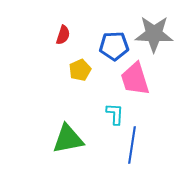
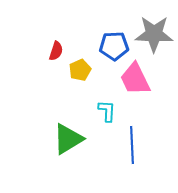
red semicircle: moved 7 px left, 16 px down
pink trapezoid: rotated 9 degrees counterclockwise
cyan L-shape: moved 8 px left, 3 px up
green triangle: rotated 20 degrees counterclockwise
blue line: rotated 12 degrees counterclockwise
